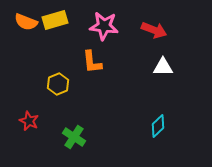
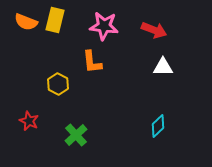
yellow rectangle: rotated 60 degrees counterclockwise
yellow hexagon: rotated 10 degrees counterclockwise
green cross: moved 2 px right, 2 px up; rotated 15 degrees clockwise
